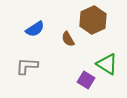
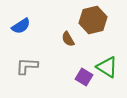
brown hexagon: rotated 12 degrees clockwise
blue semicircle: moved 14 px left, 3 px up
green triangle: moved 3 px down
purple square: moved 2 px left, 3 px up
